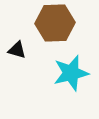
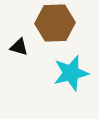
black triangle: moved 2 px right, 3 px up
